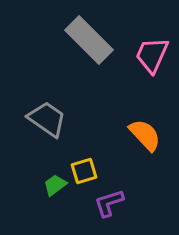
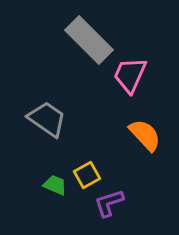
pink trapezoid: moved 22 px left, 20 px down
yellow square: moved 3 px right, 4 px down; rotated 12 degrees counterclockwise
green trapezoid: rotated 60 degrees clockwise
